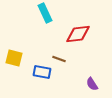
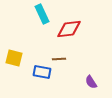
cyan rectangle: moved 3 px left, 1 px down
red diamond: moved 9 px left, 5 px up
brown line: rotated 24 degrees counterclockwise
purple semicircle: moved 1 px left, 2 px up
